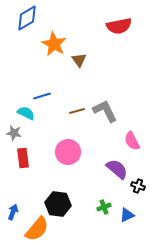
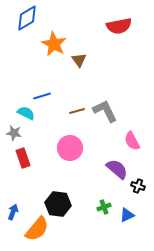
pink circle: moved 2 px right, 4 px up
red rectangle: rotated 12 degrees counterclockwise
